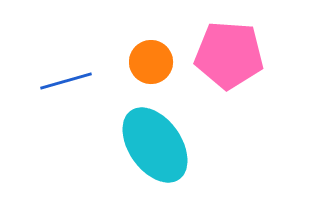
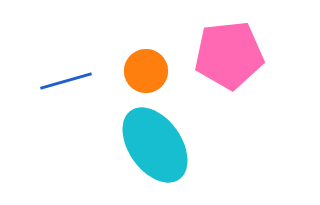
pink pentagon: rotated 10 degrees counterclockwise
orange circle: moved 5 px left, 9 px down
